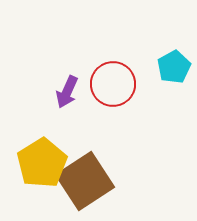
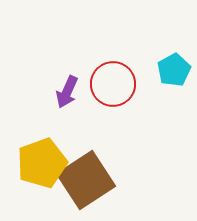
cyan pentagon: moved 3 px down
yellow pentagon: rotated 12 degrees clockwise
brown square: moved 1 px right, 1 px up
